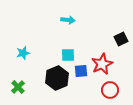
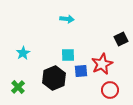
cyan arrow: moved 1 px left, 1 px up
cyan star: rotated 16 degrees counterclockwise
black hexagon: moved 3 px left
